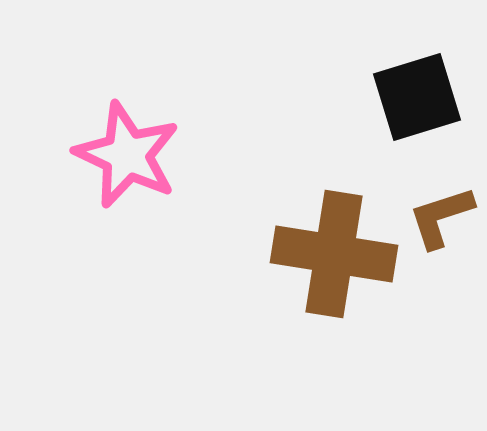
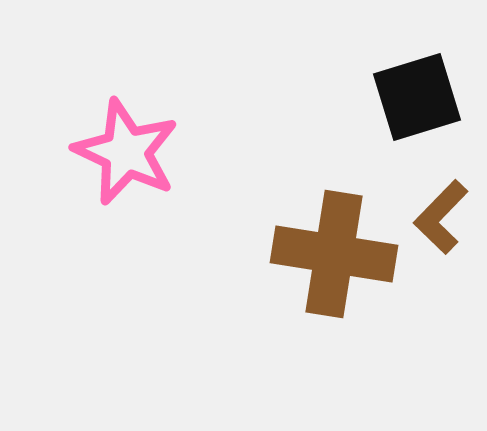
pink star: moved 1 px left, 3 px up
brown L-shape: rotated 28 degrees counterclockwise
